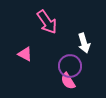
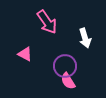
white arrow: moved 1 px right, 5 px up
purple circle: moved 5 px left
